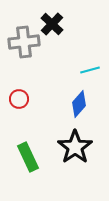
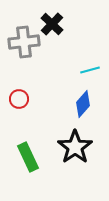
blue diamond: moved 4 px right
